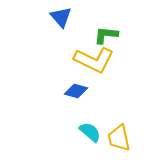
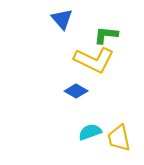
blue triangle: moved 1 px right, 2 px down
blue diamond: rotated 15 degrees clockwise
cyan semicircle: rotated 60 degrees counterclockwise
